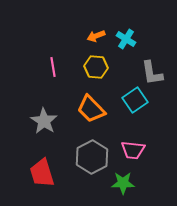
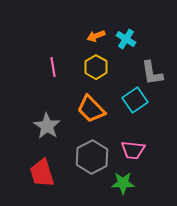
yellow hexagon: rotated 25 degrees clockwise
gray star: moved 3 px right, 5 px down
